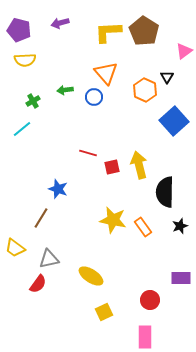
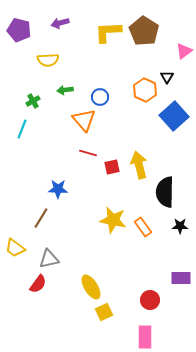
yellow semicircle: moved 23 px right
orange triangle: moved 22 px left, 47 px down
blue circle: moved 6 px right
blue square: moved 5 px up
cyan line: rotated 30 degrees counterclockwise
blue star: rotated 18 degrees counterclockwise
black star: rotated 21 degrees clockwise
yellow ellipse: moved 11 px down; rotated 25 degrees clockwise
